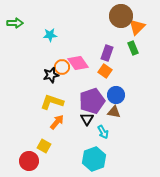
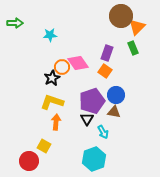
black star: moved 1 px right, 3 px down; rotated 14 degrees counterclockwise
orange arrow: moved 1 px left; rotated 35 degrees counterclockwise
